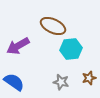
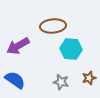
brown ellipse: rotated 30 degrees counterclockwise
cyan hexagon: rotated 10 degrees clockwise
blue semicircle: moved 1 px right, 2 px up
